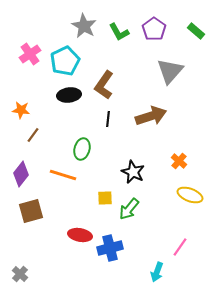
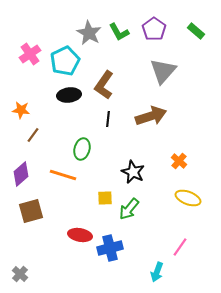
gray star: moved 5 px right, 7 px down
gray triangle: moved 7 px left
purple diamond: rotated 10 degrees clockwise
yellow ellipse: moved 2 px left, 3 px down
